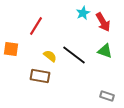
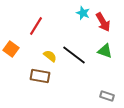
cyan star: rotated 24 degrees counterclockwise
orange square: rotated 28 degrees clockwise
